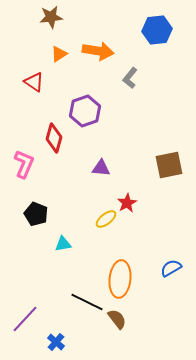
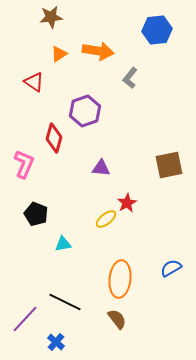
black line: moved 22 px left
